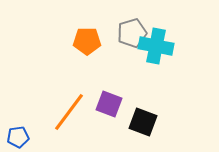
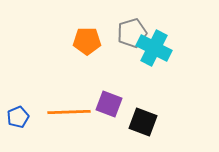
cyan cross: moved 2 px left, 2 px down; rotated 16 degrees clockwise
orange line: rotated 51 degrees clockwise
blue pentagon: moved 20 px up; rotated 15 degrees counterclockwise
